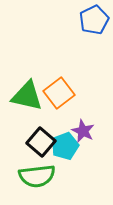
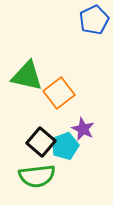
green triangle: moved 20 px up
purple star: moved 2 px up
